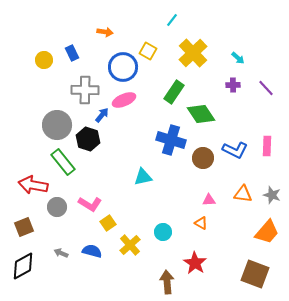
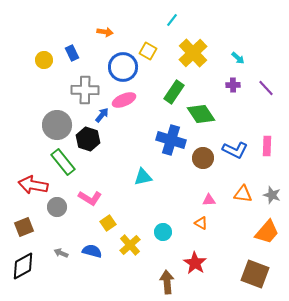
pink L-shape at (90, 204): moved 6 px up
